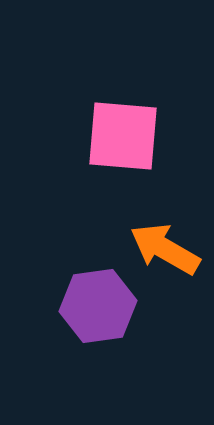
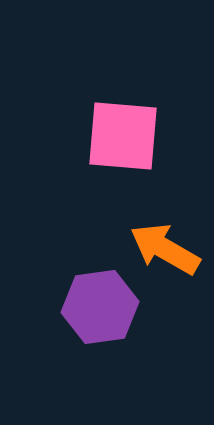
purple hexagon: moved 2 px right, 1 px down
